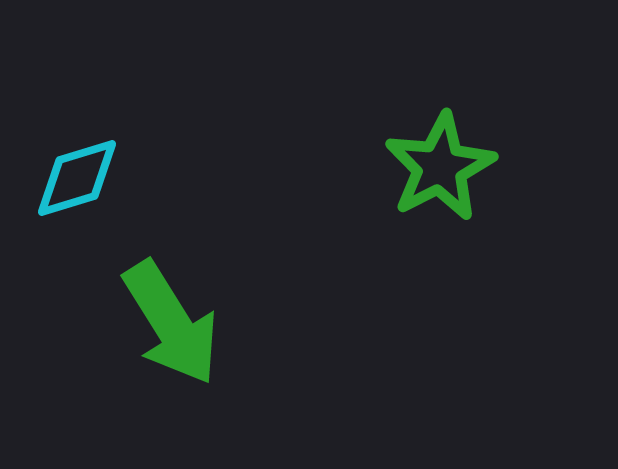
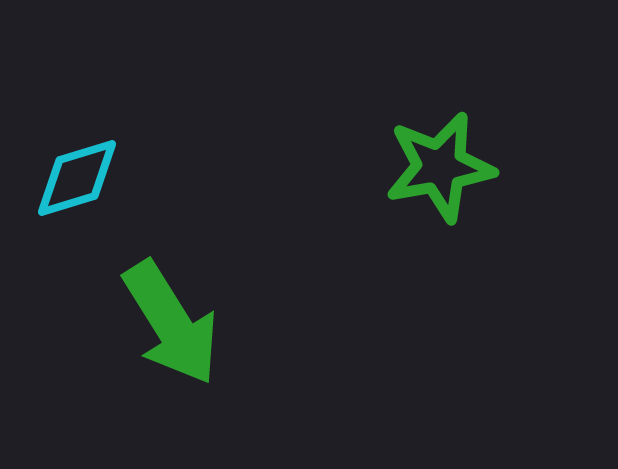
green star: rotated 17 degrees clockwise
